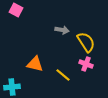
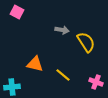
pink square: moved 1 px right, 2 px down
pink cross: moved 10 px right, 18 px down
